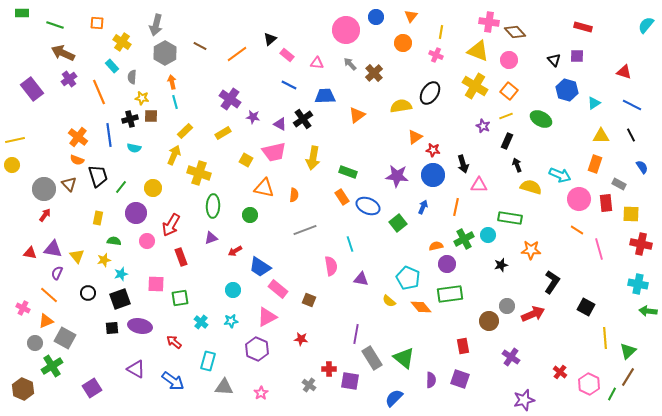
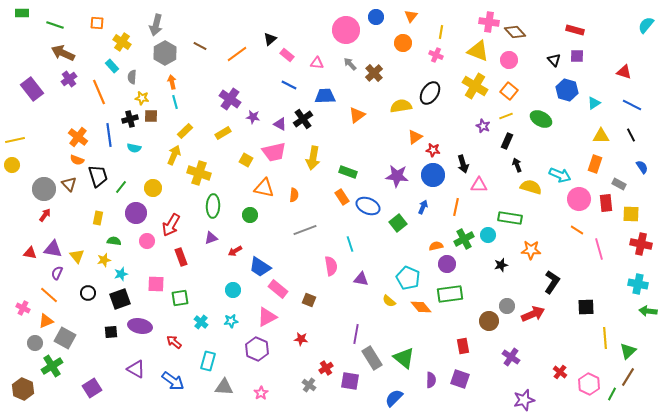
red rectangle at (583, 27): moved 8 px left, 3 px down
black square at (586, 307): rotated 30 degrees counterclockwise
black square at (112, 328): moved 1 px left, 4 px down
red cross at (329, 369): moved 3 px left, 1 px up; rotated 32 degrees counterclockwise
